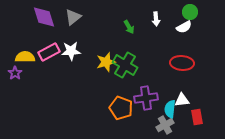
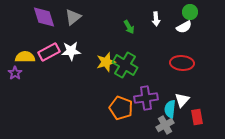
white triangle: rotated 42 degrees counterclockwise
